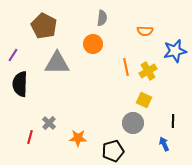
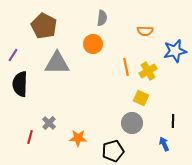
yellow square: moved 3 px left, 2 px up
gray circle: moved 1 px left
